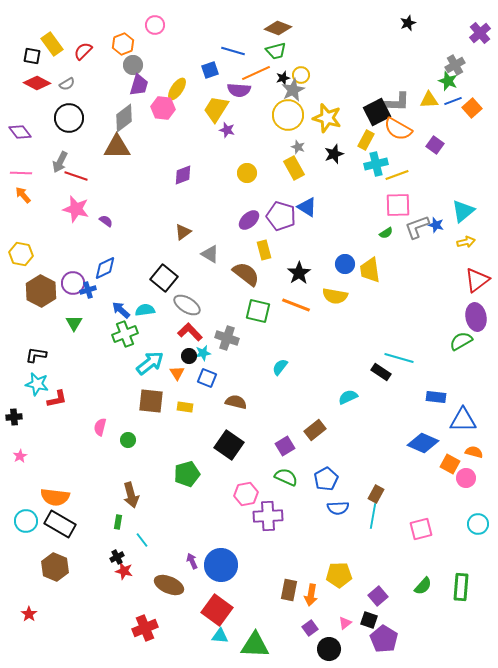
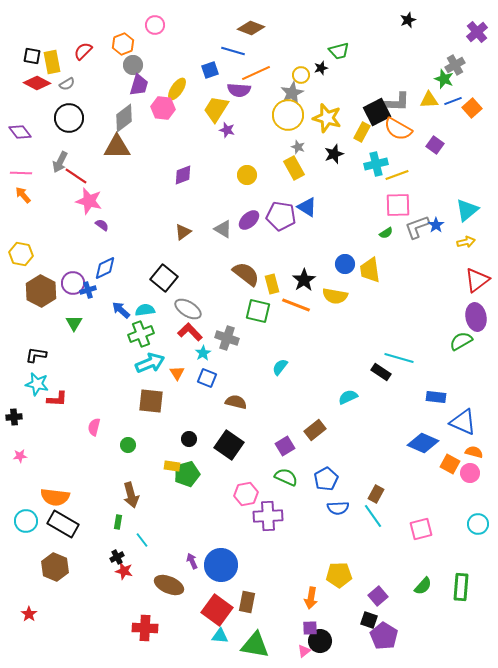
black star at (408, 23): moved 3 px up
brown diamond at (278, 28): moved 27 px left
purple cross at (480, 33): moved 3 px left, 1 px up
yellow rectangle at (52, 44): moved 18 px down; rotated 25 degrees clockwise
green trapezoid at (276, 51): moved 63 px right
black star at (283, 78): moved 38 px right, 10 px up
green star at (448, 81): moved 4 px left, 2 px up
gray star at (293, 90): moved 1 px left, 3 px down
yellow rectangle at (366, 140): moved 4 px left, 8 px up
yellow circle at (247, 173): moved 2 px down
red line at (76, 176): rotated 15 degrees clockwise
pink star at (76, 209): moved 13 px right, 8 px up
cyan triangle at (463, 211): moved 4 px right, 1 px up
purple pentagon at (281, 216): rotated 8 degrees counterclockwise
purple semicircle at (106, 221): moved 4 px left, 4 px down
blue star at (436, 225): rotated 21 degrees clockwise
yellow rectangle at (264, 250): moved 8 px right, 34 px down
gray triangle at (210, 254): moved 13 px right, 25 px up
black star at (299, 273): moved 5 px right, 7 px down
gray ellipse at (187, 305): moved 1 px right, 4 px down
green cross at (125, 334): moved 16 px right
cyan star at (203, 353): rotated 21 degrees counterclockwise
black circle at (189, 356): moved 83 px down
cyan arrow at (150, 363): rotated 16 degrees clockwise
red L-shape at (57, 399): rotated 15 degrees clockwise
yellow rectangle at (185, 407): moved 13 px left, 59 px down
blue triangle at (463, 420): moved 2 px down; rotated 24 degrees clockwise
pink semicircle at (100, 427): moved 6 px left
green circle at (128, 440): moved 5 px down
pink star at (20, 456): rotated 24 degrees clockwise
pink circle at (466, 478): moved 4 px right, 5 px up
cyan line at (373, 516): rotated 45 degrees counterclockwise
black rectangle at (60, 524): moved 3 px right
brown rectangle at (289, 590): moved 42 px left, 12 px down
orange arrow at (311, 595): moved 3 px down
pink triangle at (345, 623): moved 41 px left, 28 px down
red cross at (145, 628): rotated 25 degrees clockwise
purple square at (310, 628): rotated 35 degrees clockwise
purple pentagon at (384, 639): moved 3 px up
green triangle at (255, 645): rotated 8 degrees clockwise
black circle at (329, 649): moved 9 px left, 8 px up
